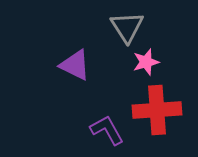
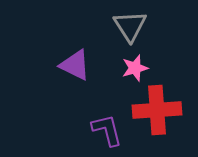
gray triangle: moved 3 px right, 1 px up
pink star: moved 11 px left, 6 px down
purple L-shape: rotated 15 degrees clockwise
